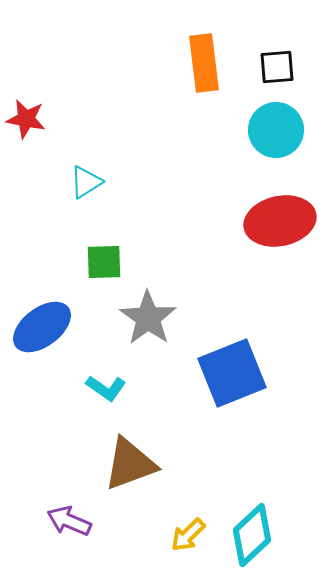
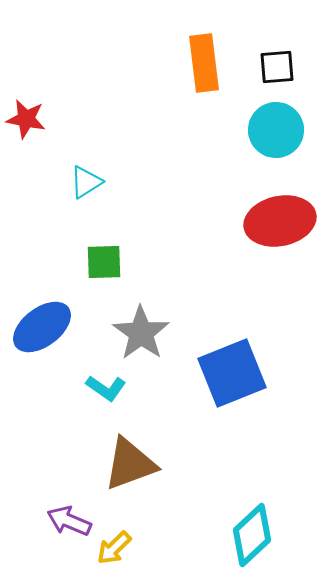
gray star: moved 7 px left, 15 px down
yellow arrow: moved 74 px left, 13 px down
